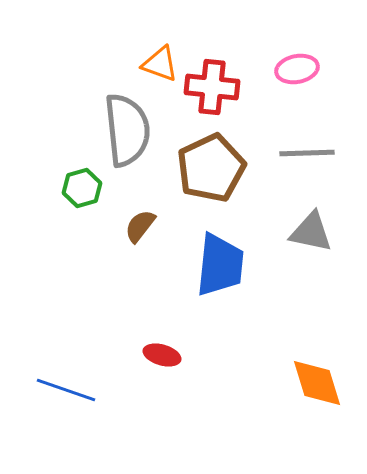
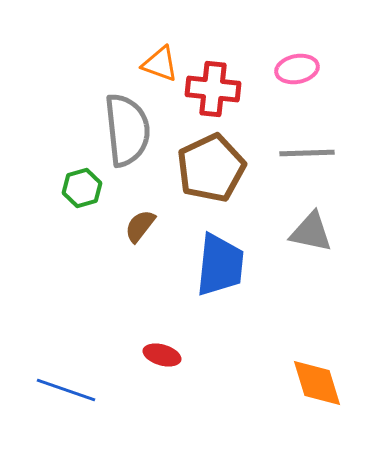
red cross: moved 1 px right, 2 px down
